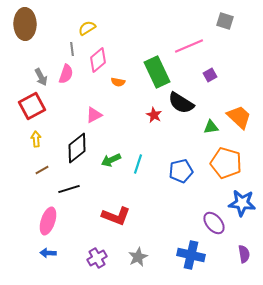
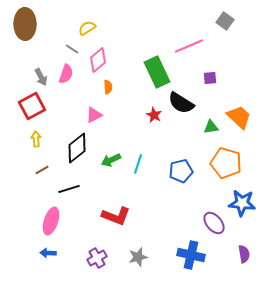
gray square: rotated 18 degrees clockwise
gray line: rotated 48 degrees counterclockwise
purple square: moved 3 px down; rotated 24 degrees clockwise
orange semicircle: moved 10 px left, 5 px down; rotated 104 degrees counterclockwise
pink ellipse: moved 3 px right
gray star: rotated 12 degrees clockwise
